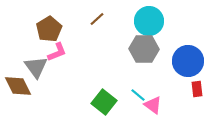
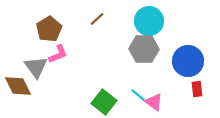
pink L-shape: moved 1 px right, 2 px down
pink triangle: moved 1 px right, 3 px up
